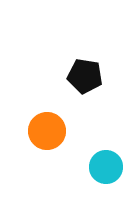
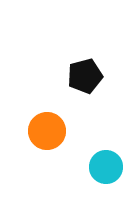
black pentagon: rotated 24 degrees counterclockwise
